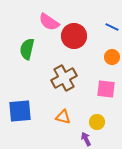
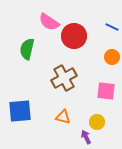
pink square: moved 2 px down
purple arrow: moved 2 px up
